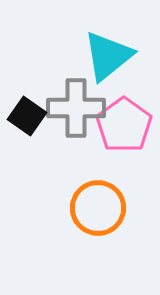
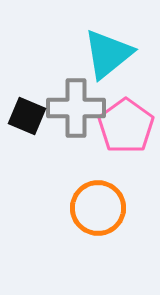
cyan triangle: moved 2 px up
black square: rotated 12 degrees counterclockwise
pink pentagon: moved 2 px right, 1 px down
